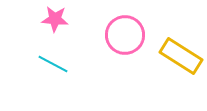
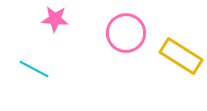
pink circle: moved 1 px right, 2 px up
cyan line: moved 19 px left, 5 px down
